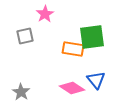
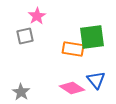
pink star: moved 8 px left, 2 px down
